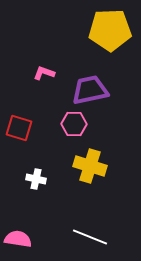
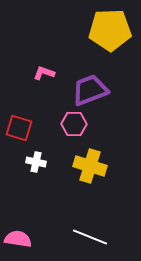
purple trapezoid: rotated 9 degrees counterclockwise
white cross: moved 17 px up
